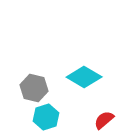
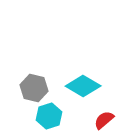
cyan diamond: moved 1 px left, 9 px down
cyan hexagon: moved 3 px right, 1 px up
